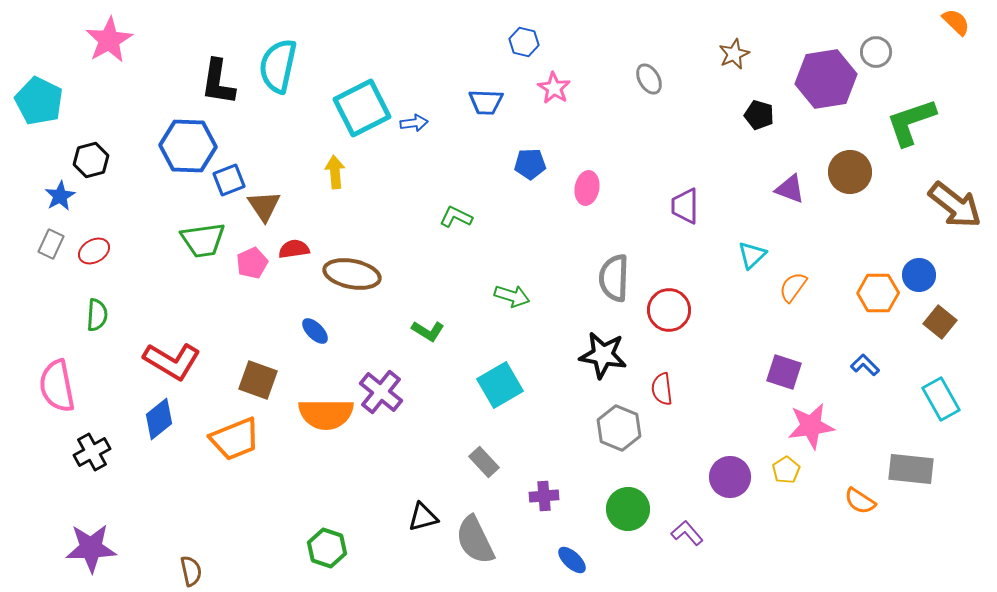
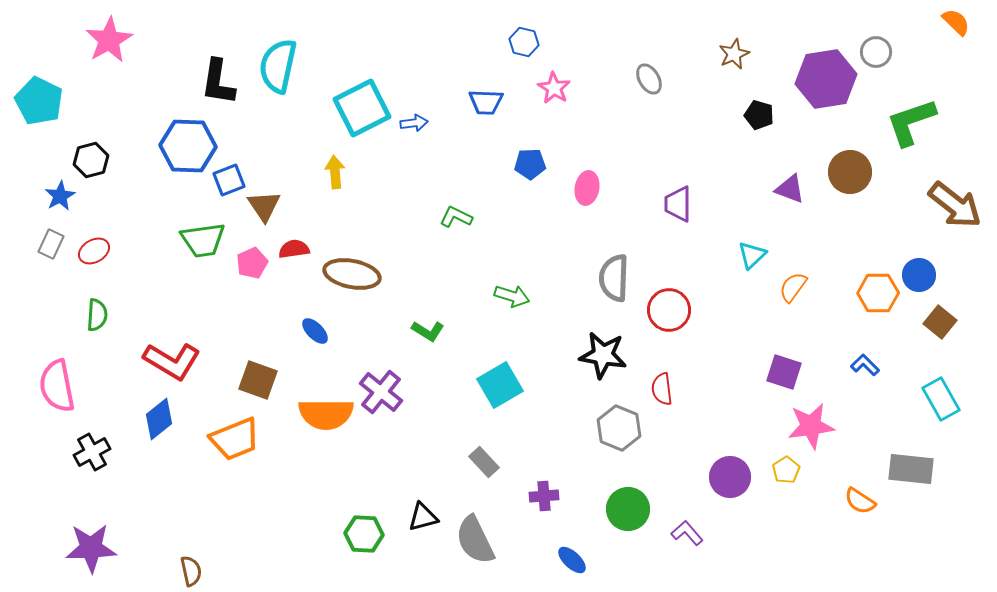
purple trapezoid at (685, 206): moved 7 px left, 2 px up
green hexagon at (327, 548): moved 37 px right, 14 px up; rotated 15 degrees counterclockwise
